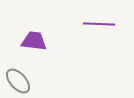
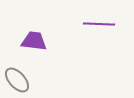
gray ellipse: moved 1 px left, 1 px up
